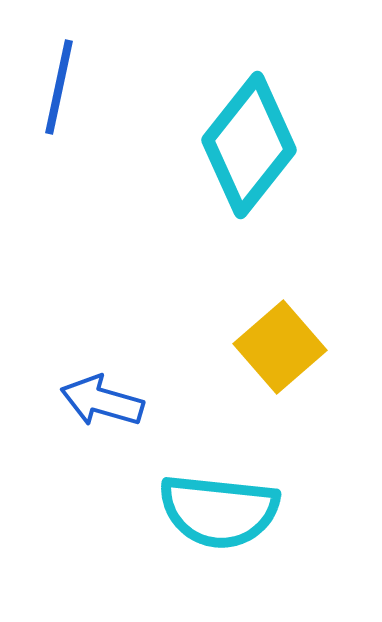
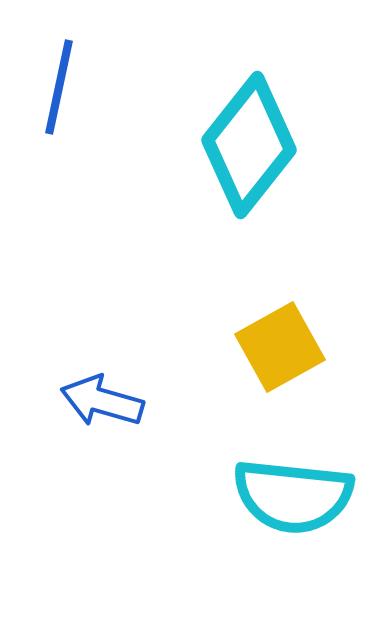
yellow square: rotated 12 degrees clockwise
cyan semicircle: moved 74 px right, 15 px up
